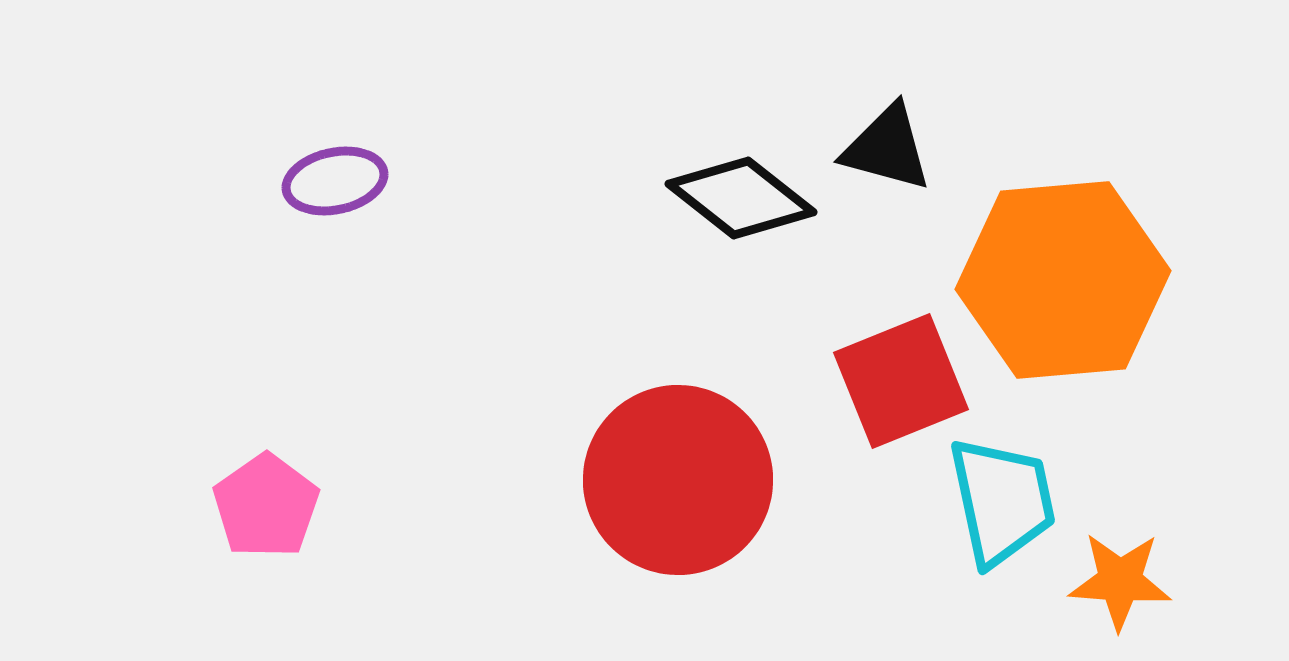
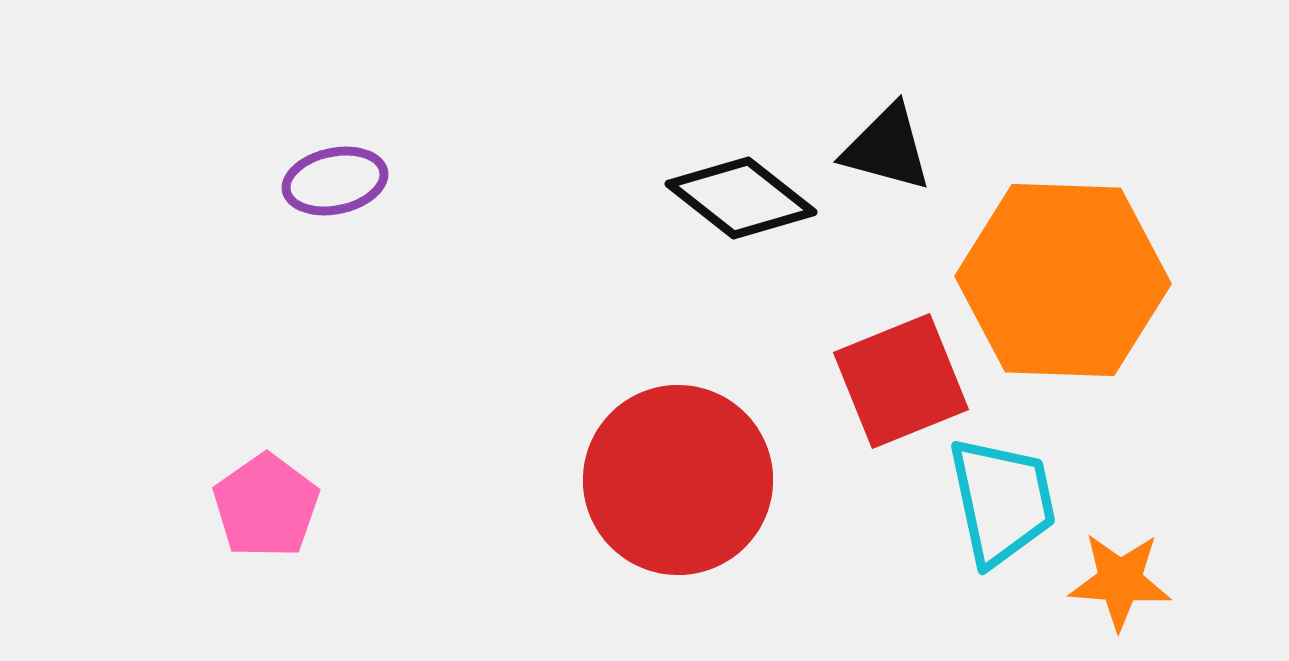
orange hexagon: rotated 7 degrees clockwise
